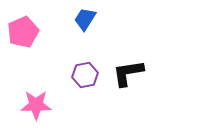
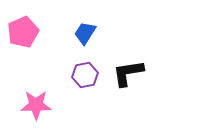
blue trapezoid: moved 14 px down
